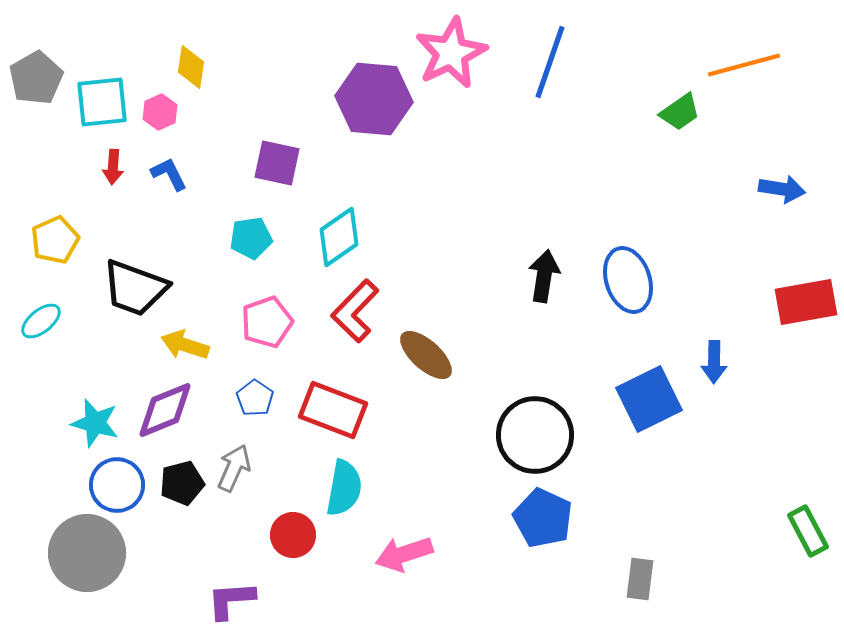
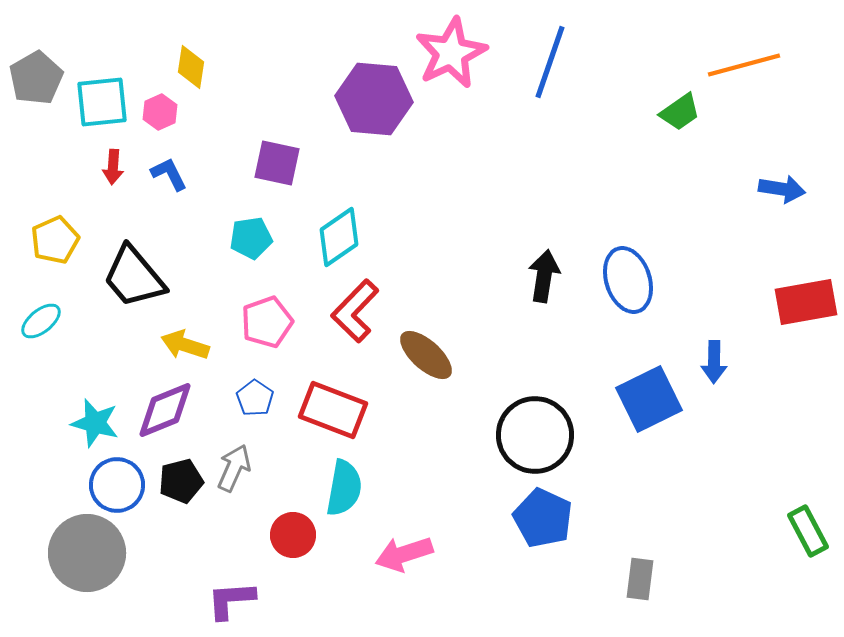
black trapezoid at (135, 288): moved 1 px left, 11 px up; rotated 30 degrees clockwise
black pentagon at (182, 483): moved 1 px left, 2 px up
